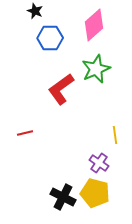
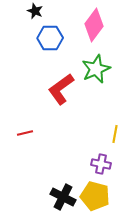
pink diamond: rotated 12 degrees counterclockwise
yellow line: moved 1 px up; rotated 18 degrees clockwise
purple cross: moved 2 px right, 1 px down; rotated 24 degrees counterclockwise
yellow pentagon: moved 3 px down
